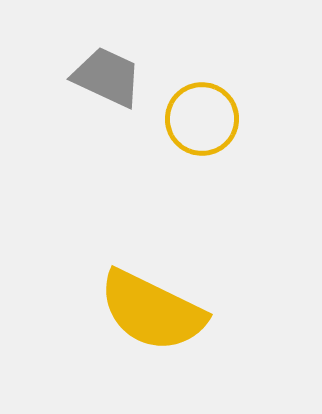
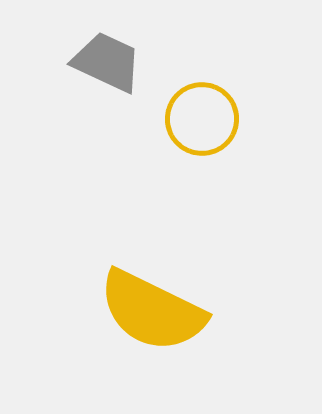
gray trapezoid: moved 15 px up
